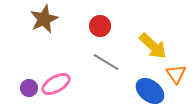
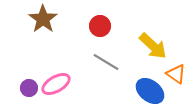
brown star: moved 1 px left; rotated 12 degrees counterclockwise
orange triangle: rotated 20 degrees counterclockwise
